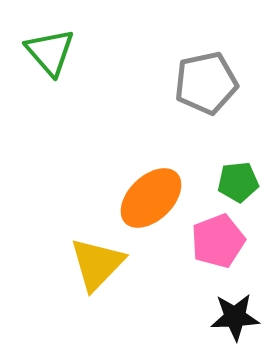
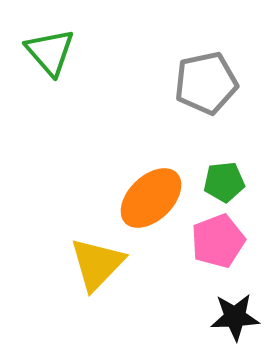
green pentagon: moved 14 px left
